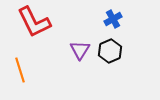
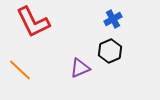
red L-shape: moved 1 px left
purple triangle: moved 18 px down; rotated 35 degrees clockwise
orange line: rotated 30 degrees counterclockwise
